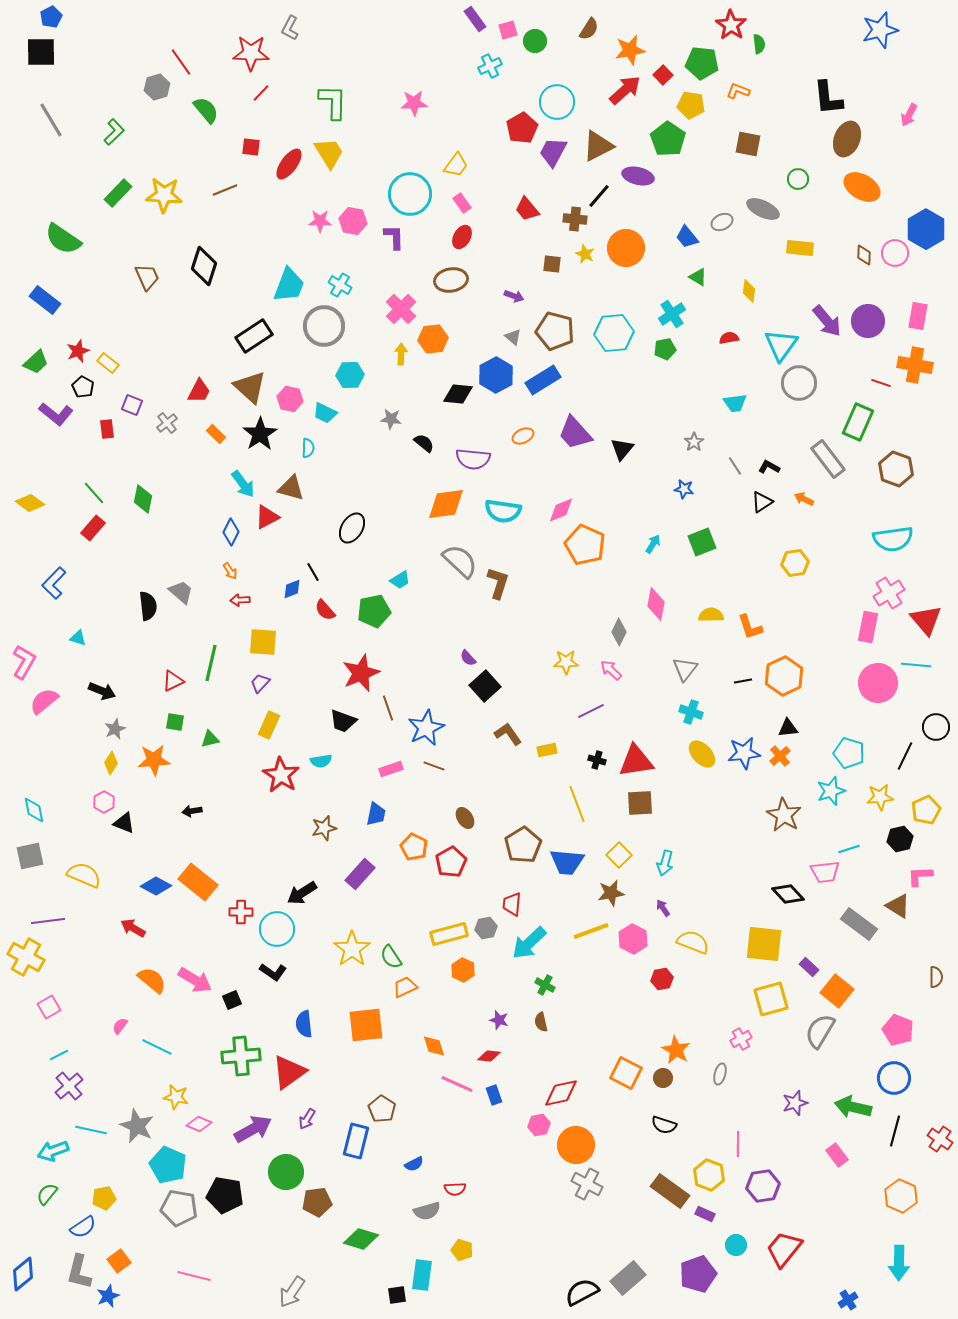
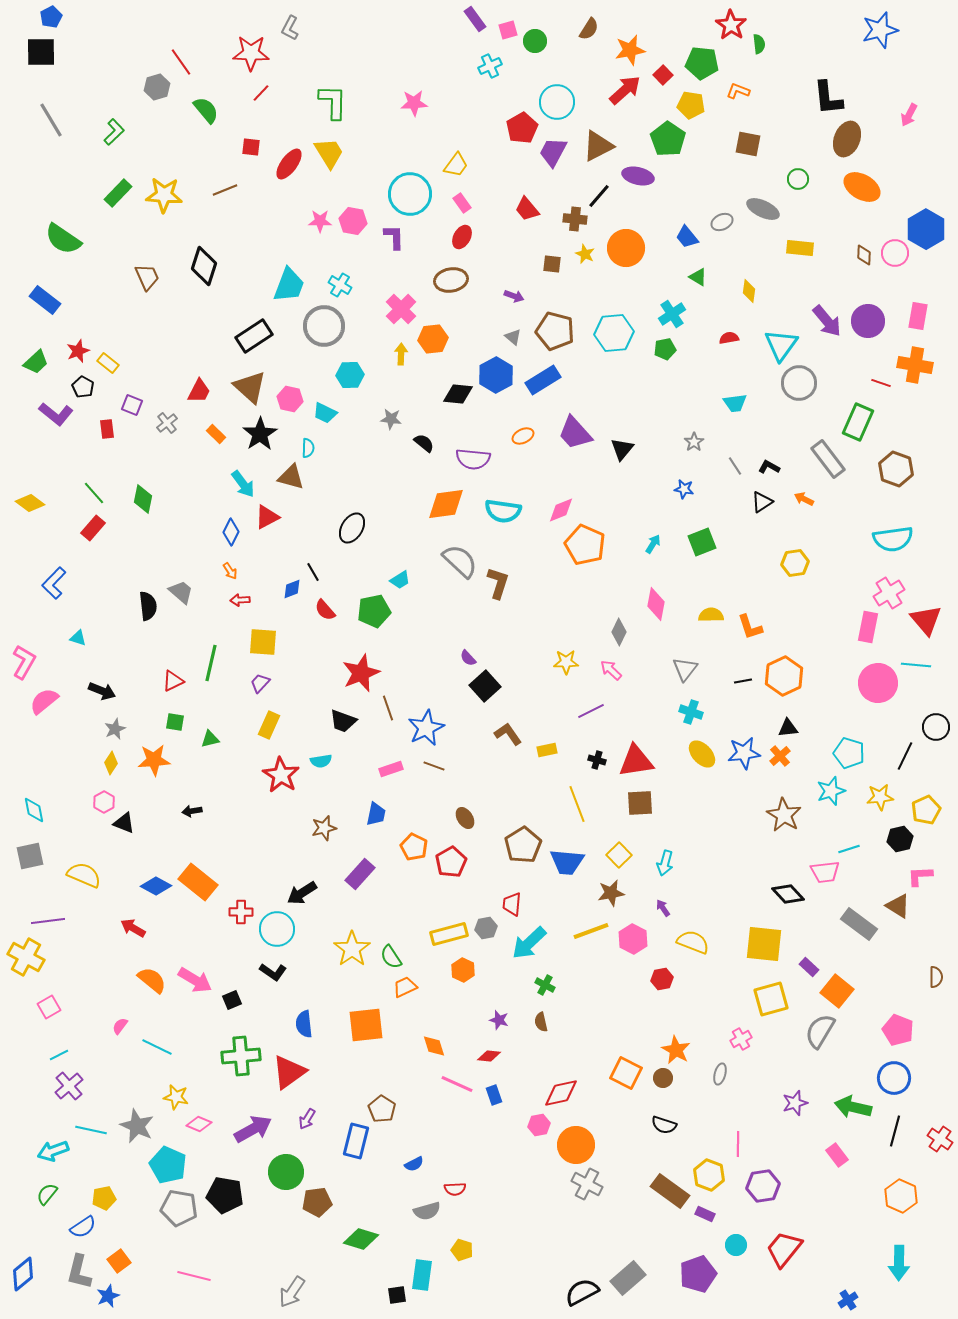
brown triangle at (291, 488): moved 11 px up
